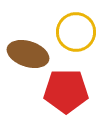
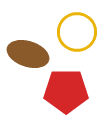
yellow circle: moved 1 px right
